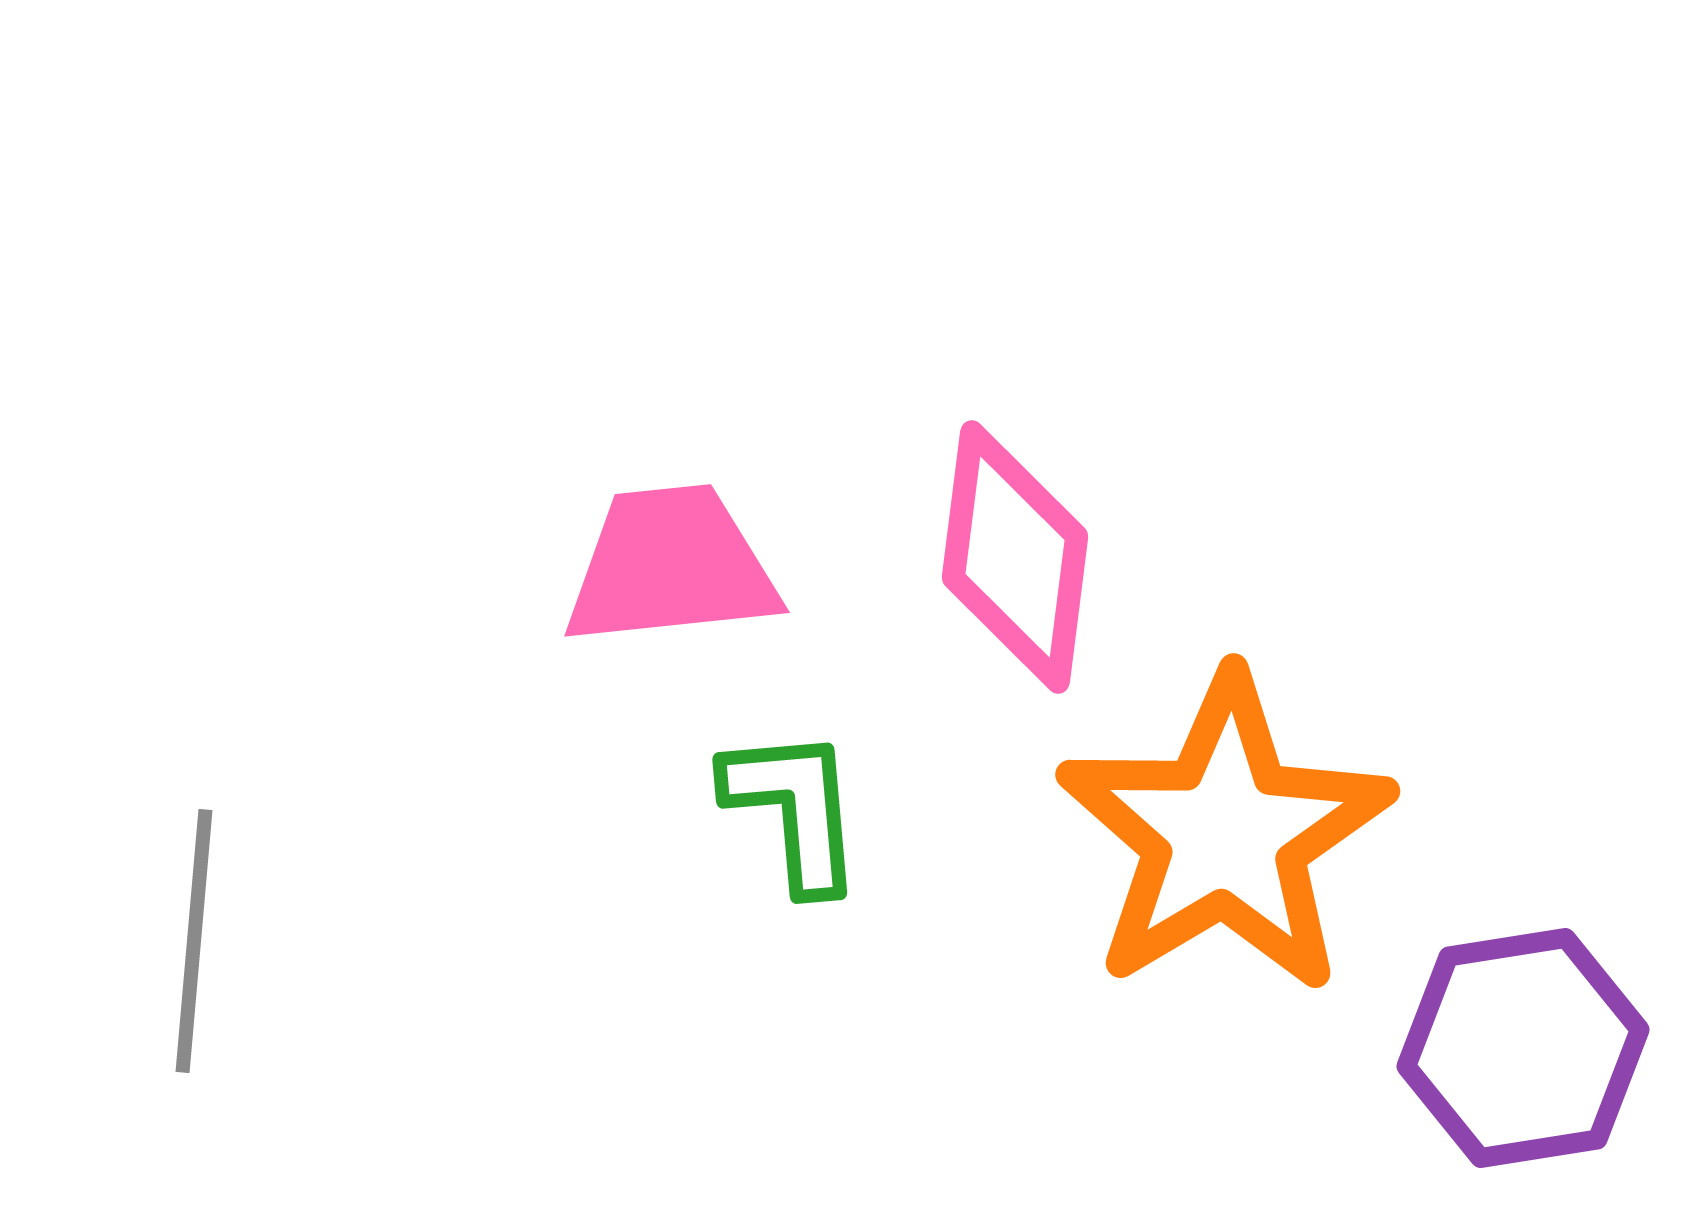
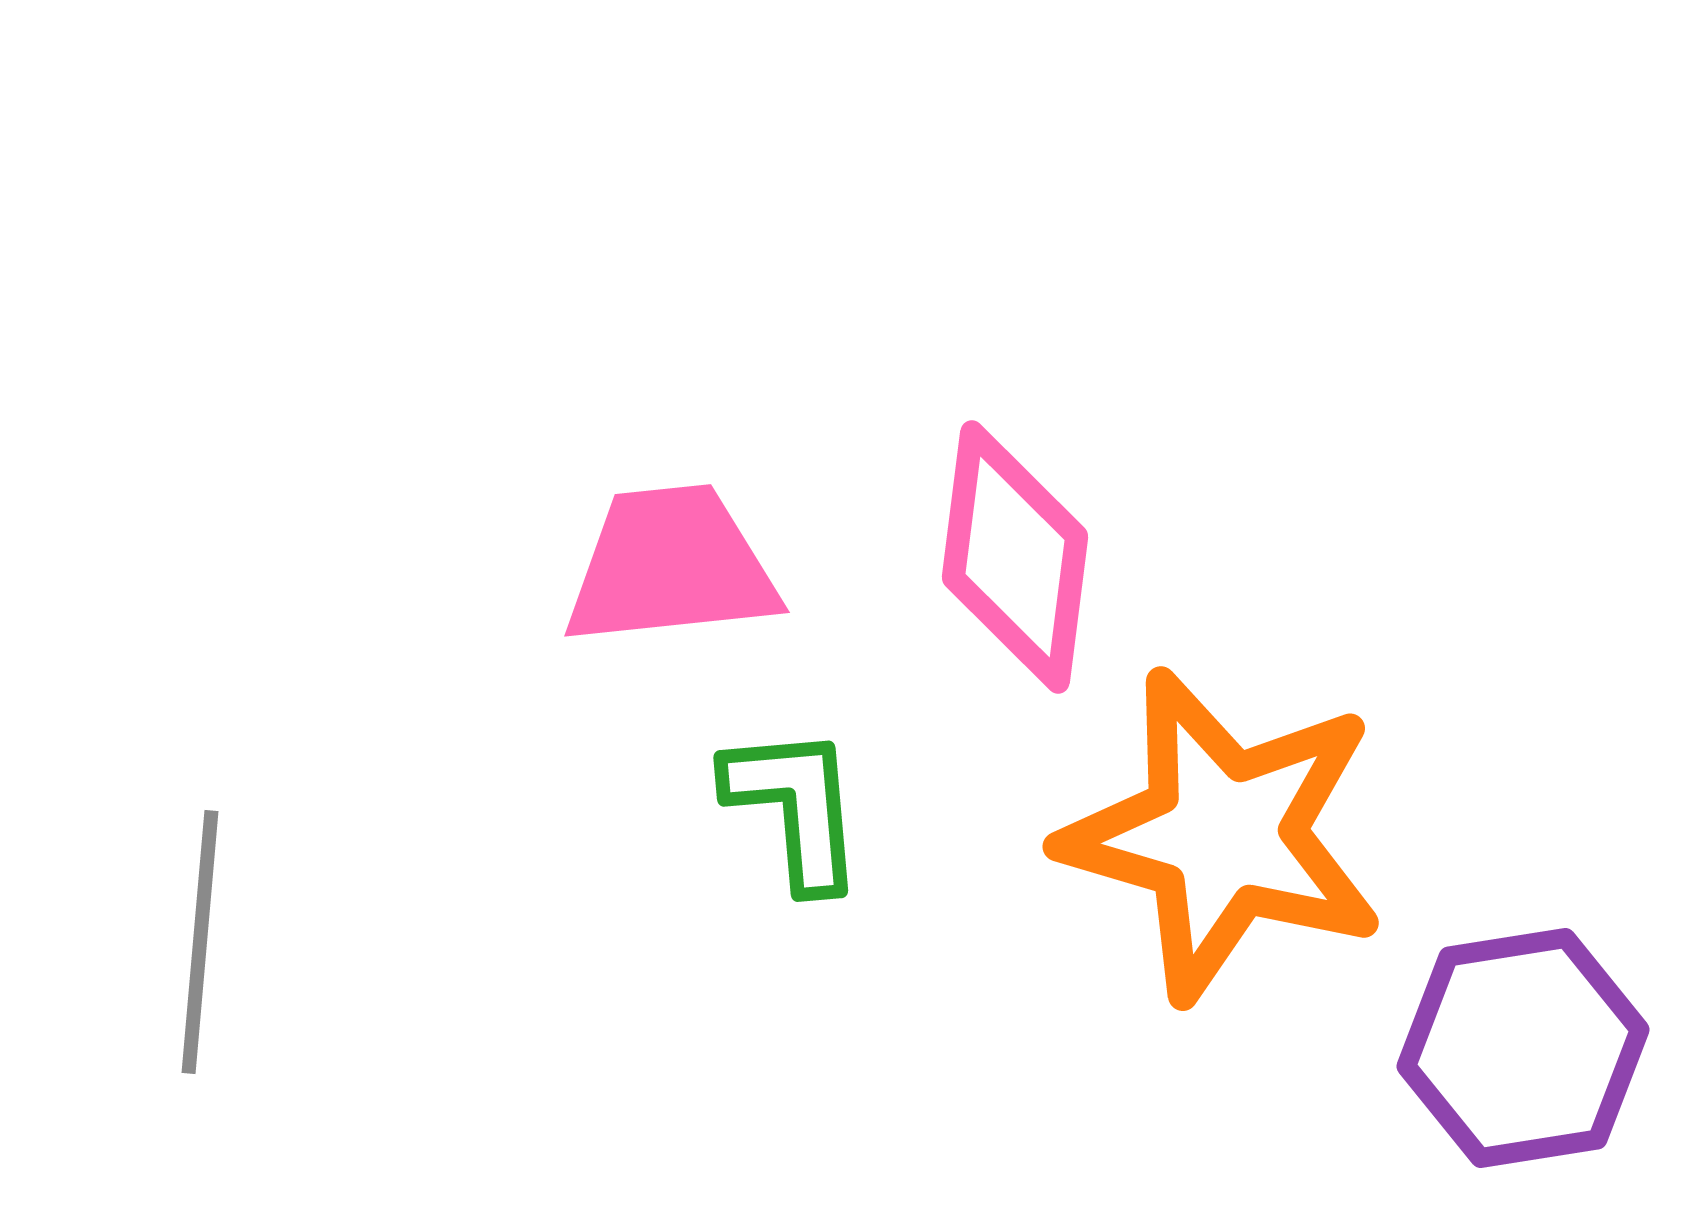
green L-shape: moved 1 px right, 2 px up
orange star: moved 2 px left, 1 px down; rotated 25 degrees counterclockwise
gray line: moved 6 px right, 1 px down
